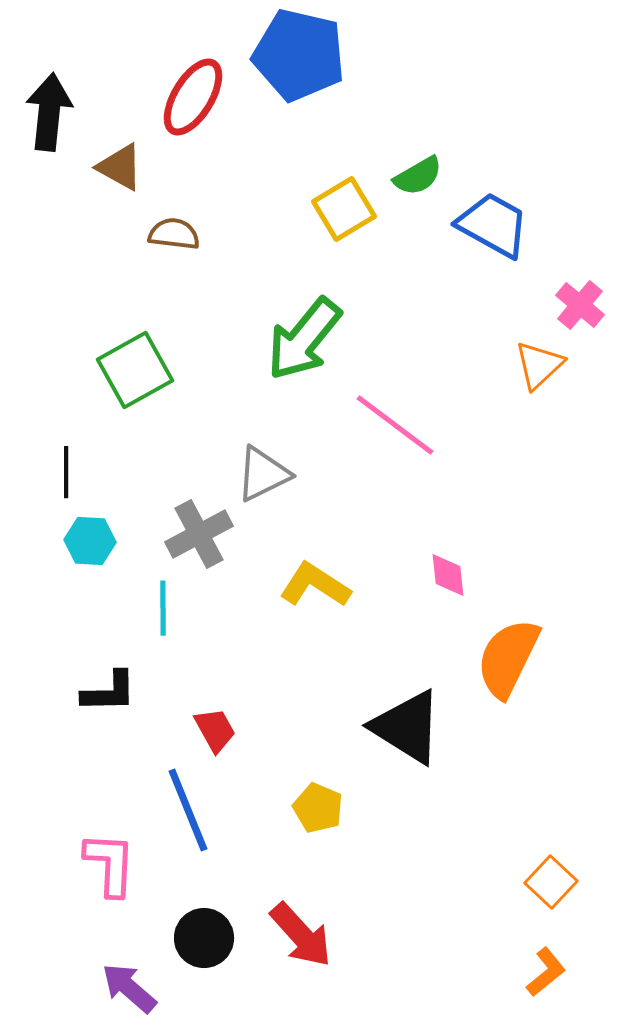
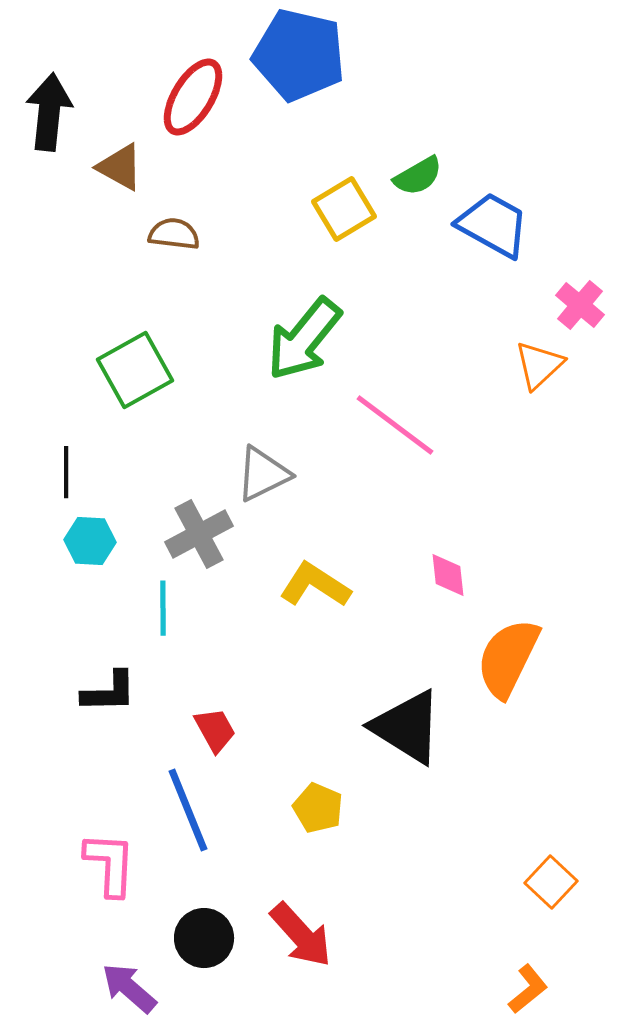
orange L-shape: moved 18 px left, 17 px down
